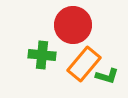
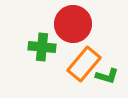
red circle: moved 1 px up
green cross: moved 8 px up
